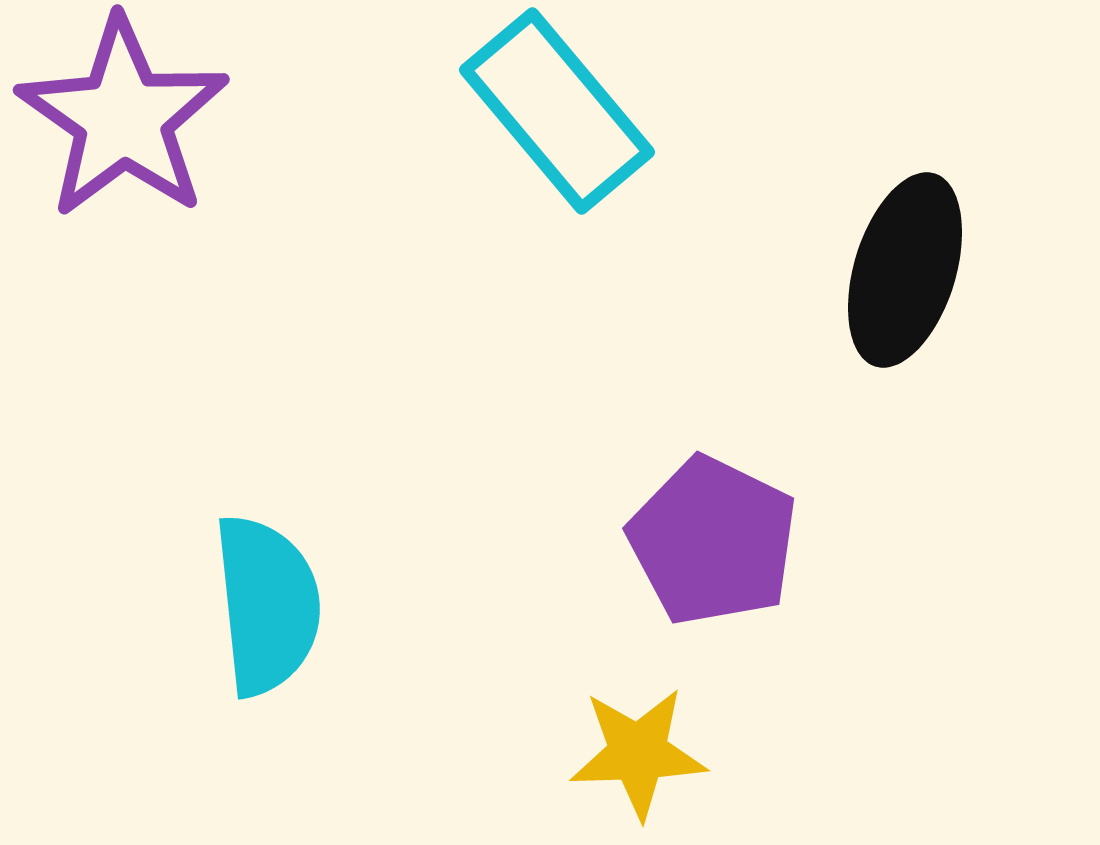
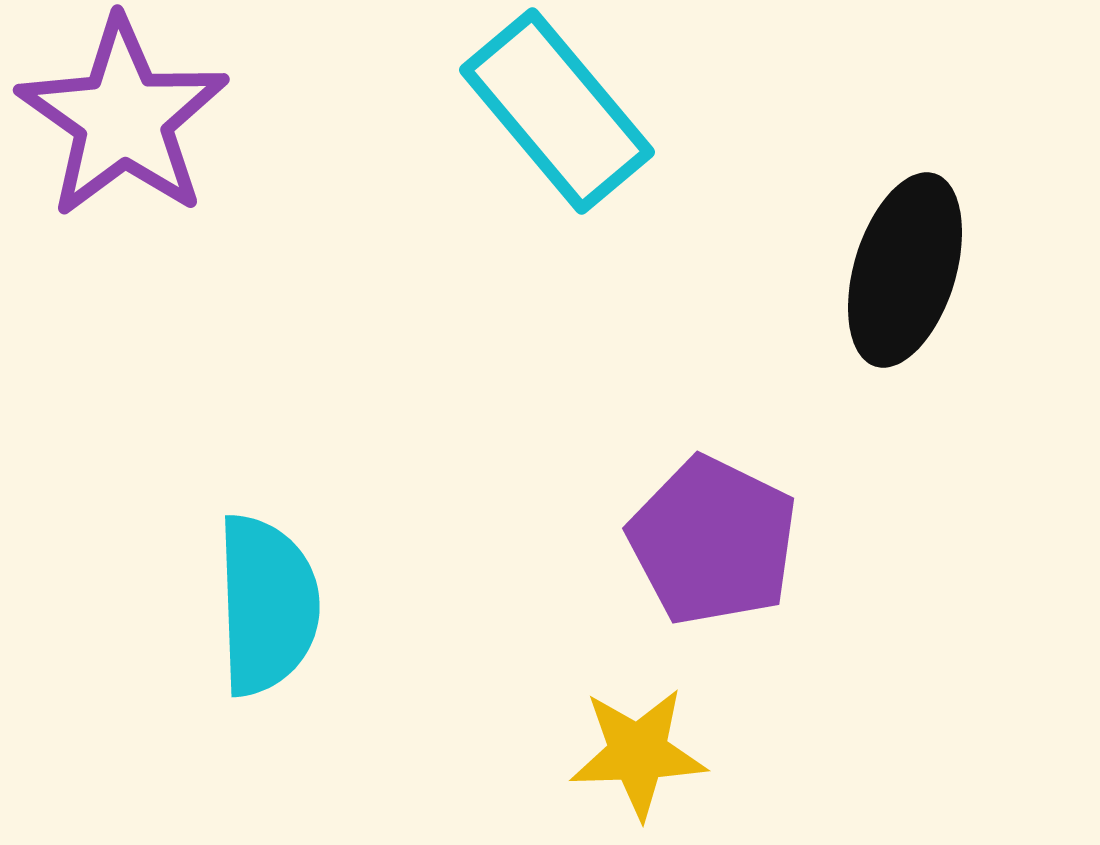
cyan semicircle: rotated 4 degrees clockwise
